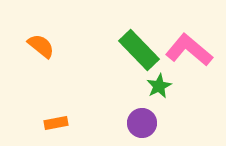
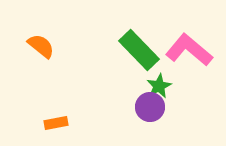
purple circle: moved 8 px right, 16 px up
